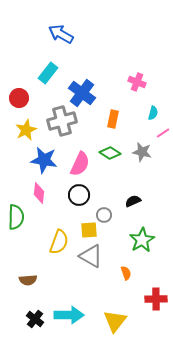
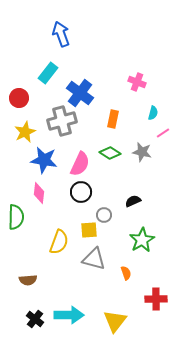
blue arrow: rotated 40 degrees clockwise
blue cross: moved 2 px left
yellow star: moved 1 px left, 2 px down
black circle: moved 2 px right, 3 px up
gray triangle: moved 3 px right, 3 px down; rotated 15 degrees counterclockwise
